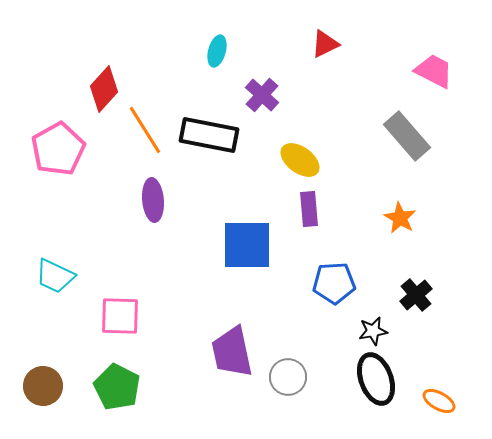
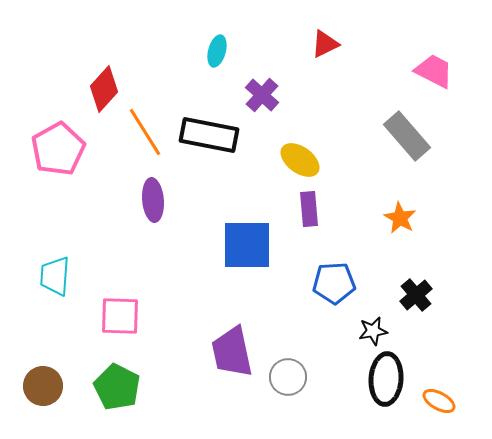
orange line: moved 2 px down
cyan trapezoid: rotated 69 degrees clockwise
black ellipse: moved 10 px right; rotated 24 degrees clockwise
